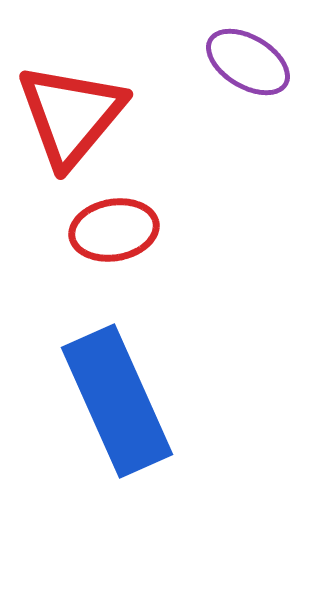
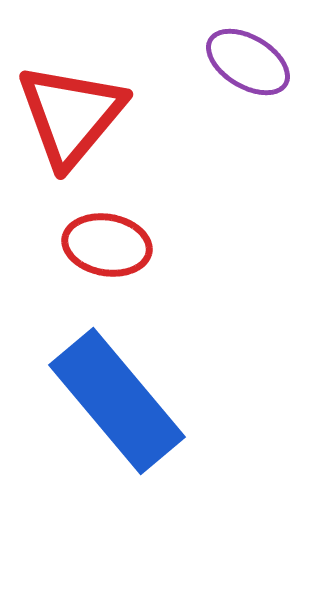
red ellipse: moved 7 px left, 15 px down; rotated 20 degrees clockwise
blue rectangle: rotated 16 degrees counterclockwise
